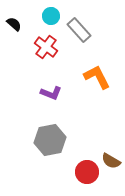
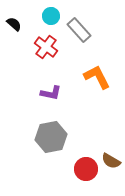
purple L-shape: rotated 10 degrees counterclockwise
gray hexagon: moved 1 px right, 3 px up
red circle: moved 1 px left, 3 px up
